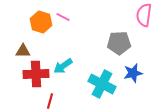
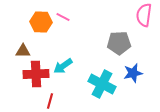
orange hexagon: rotated 15 degrees counterclockwise
